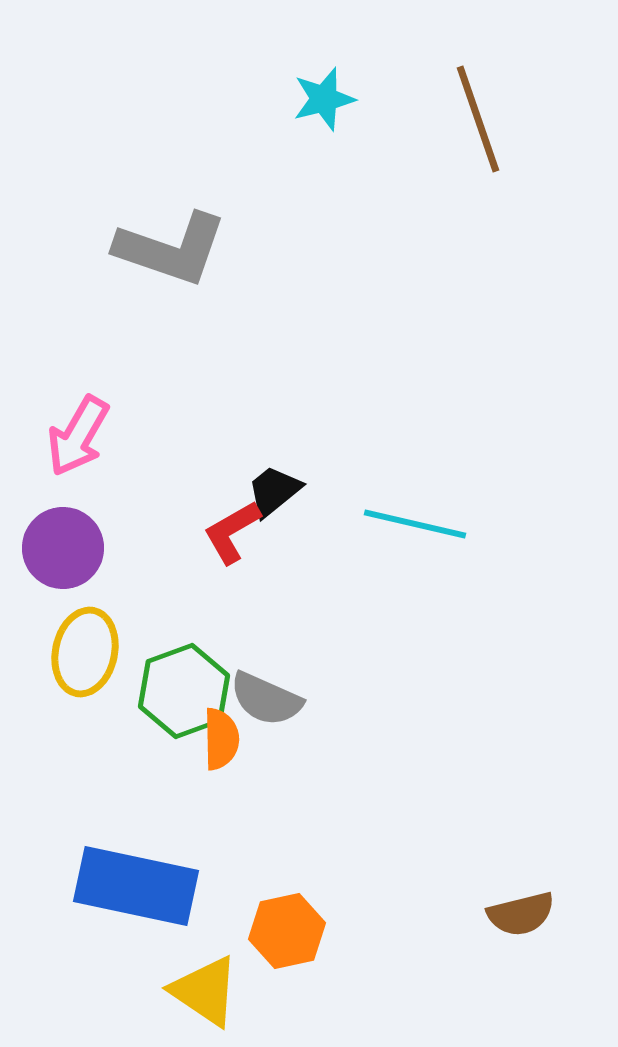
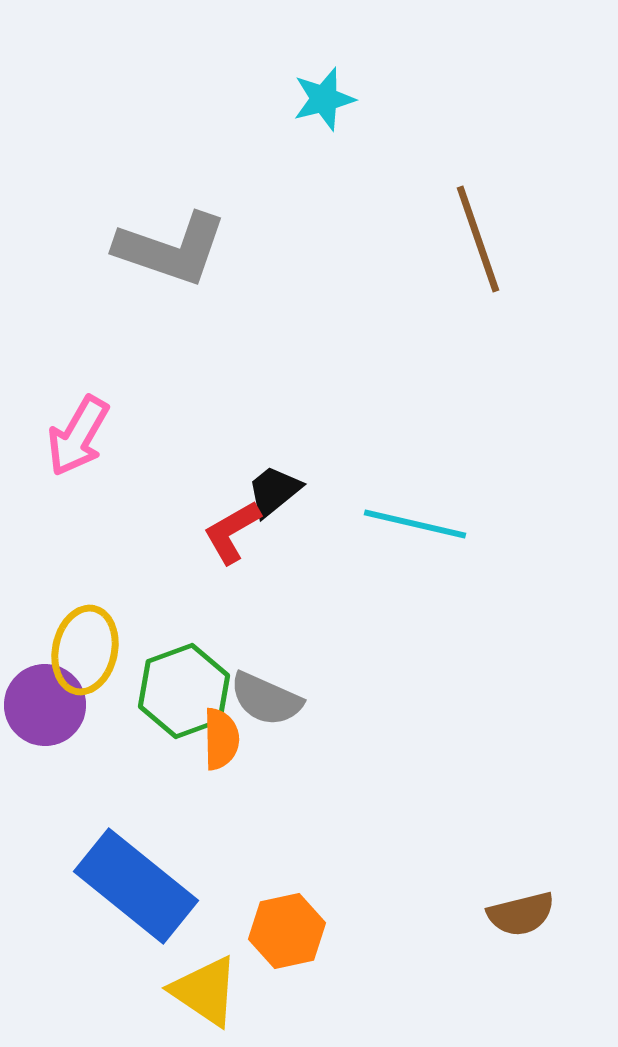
brown line: moved 120 px down
purple circle: moved 18 px left, 157 px down
yellow ellipse: moved 2 px up
blue rectangle: rotated 27 degrees clockwise
